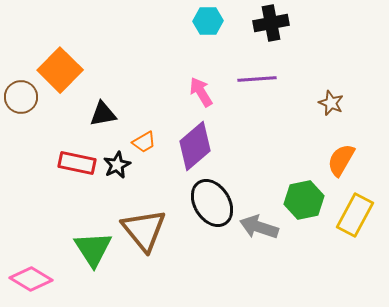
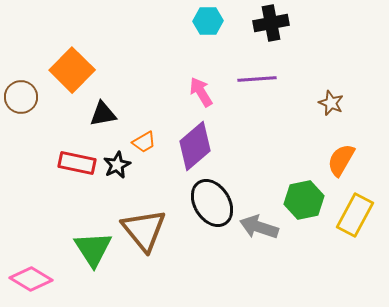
orange square: moved 12 px right
